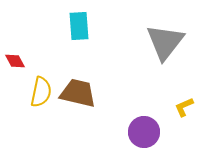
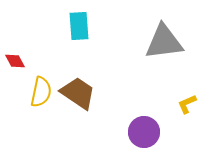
gray triangle: moved 1 px left; rotated 45 degrees clockwise
brown trapezoid: rotated 21 degrees clockwise
yellow L-shape: moved 3 px right, 3 px up
